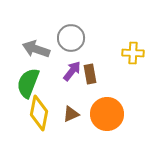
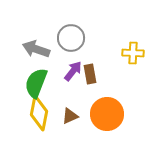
purple arrow: moved 1 px right
green semicircle: moved 8 px right
brown triangle: moved 1 px left, 2 px down
